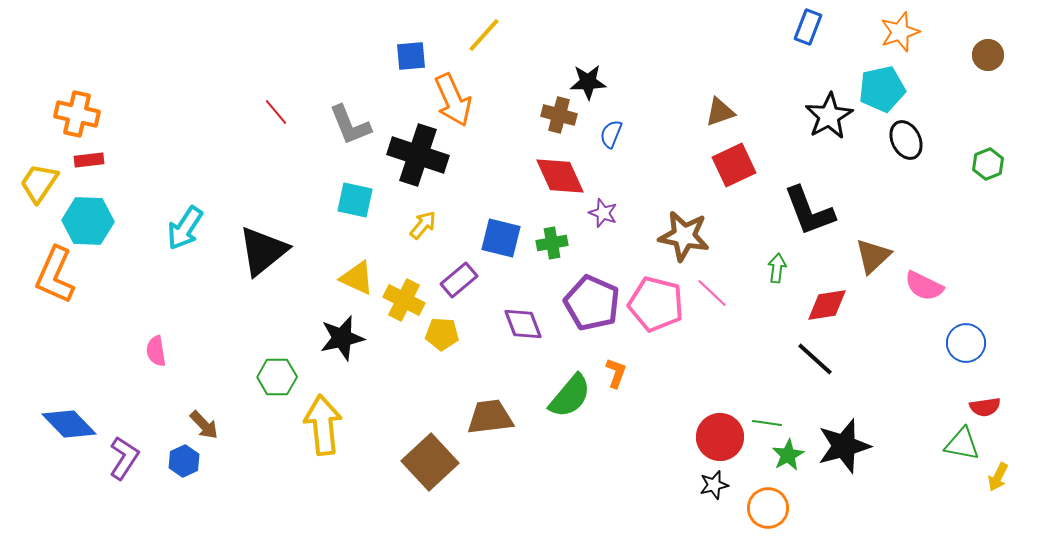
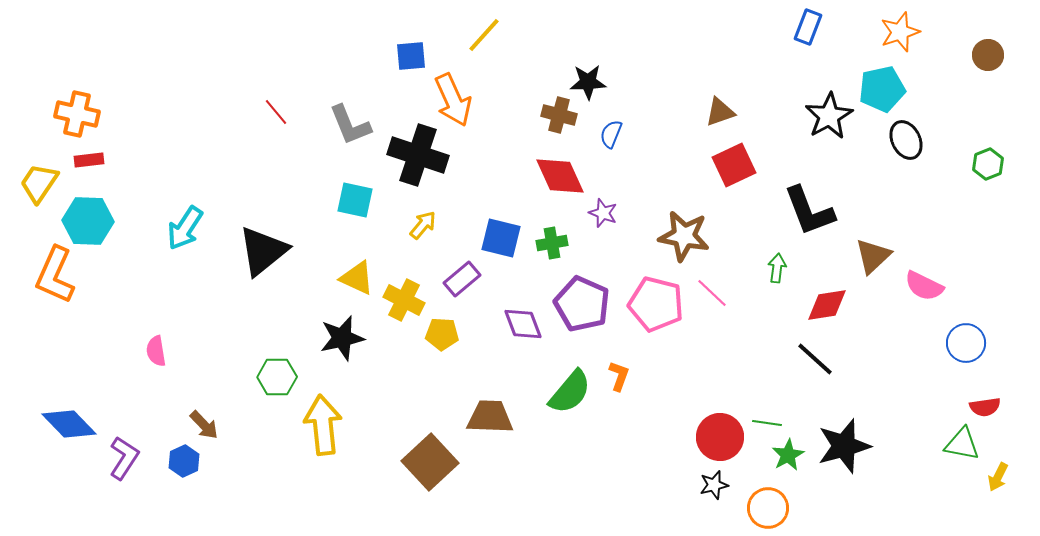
purple rectangle at (459, 280): moved 3 px right, 1 px up
purple pentagon at (592, 303): moved 10 px left, 1 px down
orange L-shape at (616, 373): moved 3 px right, 3 px down
green semicircle at (570, 396): moved 4 px up
brown trapezoid at (490, 417): rotated 9 degrees clockwise
